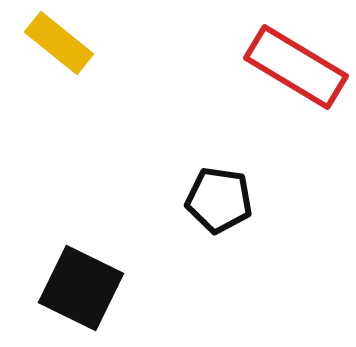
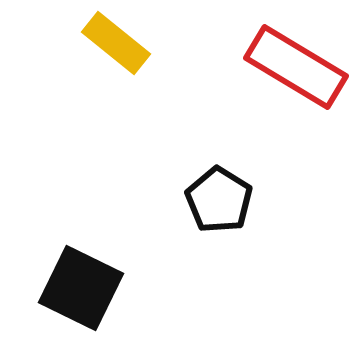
yellow rectangle: moved 57 px right
black pentagon: rotated 24 degrees clockwise
